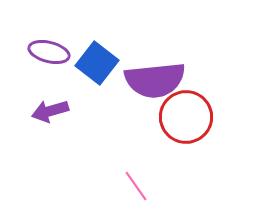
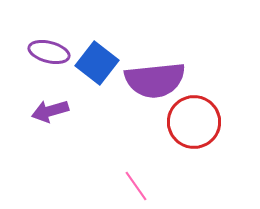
red circle: moved 8 px right, 5 px down
